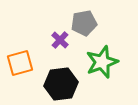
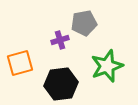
purple cross: rotated 30 degrees clockwise
green star: moved 5 px right, 4 px down
